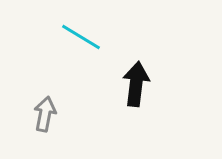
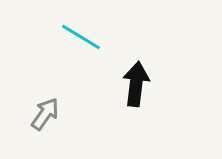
gray arrow: rotated 24 degrees clockwise
